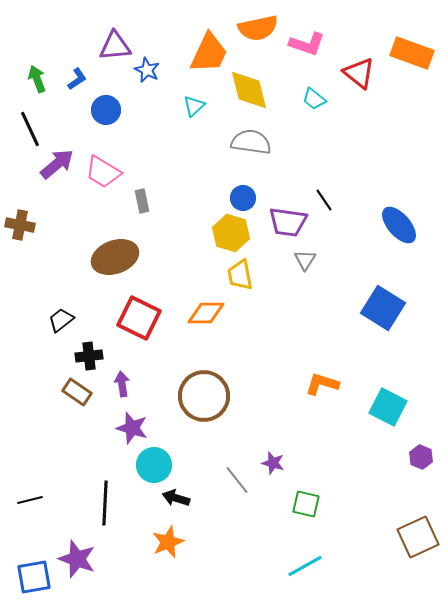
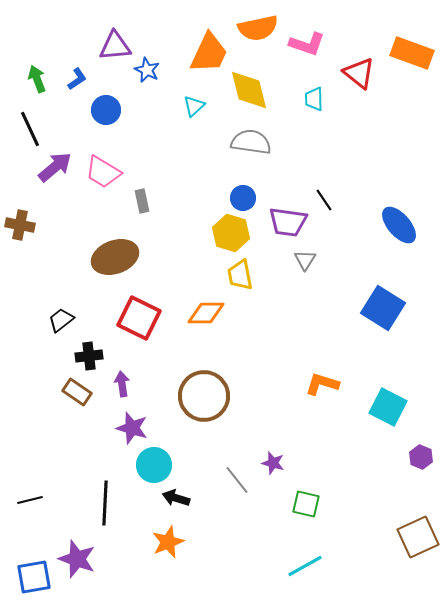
cyan trapezoid at (314, 99): rotated 50 degrees clockwise
purple arrow at (57, 164): moved 2 px left, 3 px down
